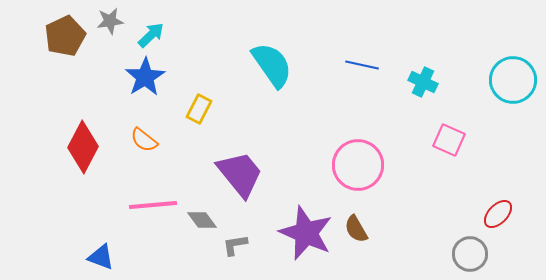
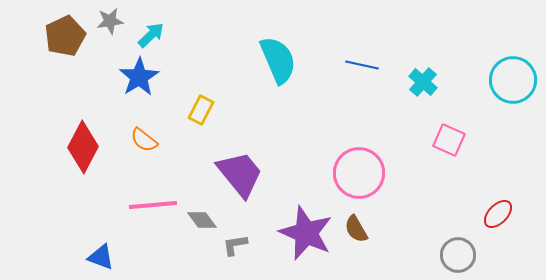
cyan semicircle: moved 6 px right, 5 px up; rotated 12 degrees clockwise
blue star: moved 6 px left
cyan cross: rotated 16 degrees clockwise
yellow rectangle: moved 2 px right, 1 px down
pink circle: moved 1 px right, 8 px down
gray circle: moved 12 px left, 1 px down
